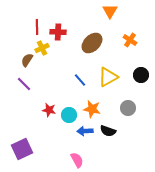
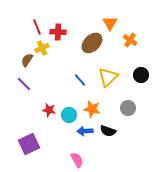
orange triangle: moved 12 px down
red line: rotated 21 degrees counterclockwise
yellow triangle: rotated 15 degrees counterclockwise
purple square: moved 7 px right, 5 px up
